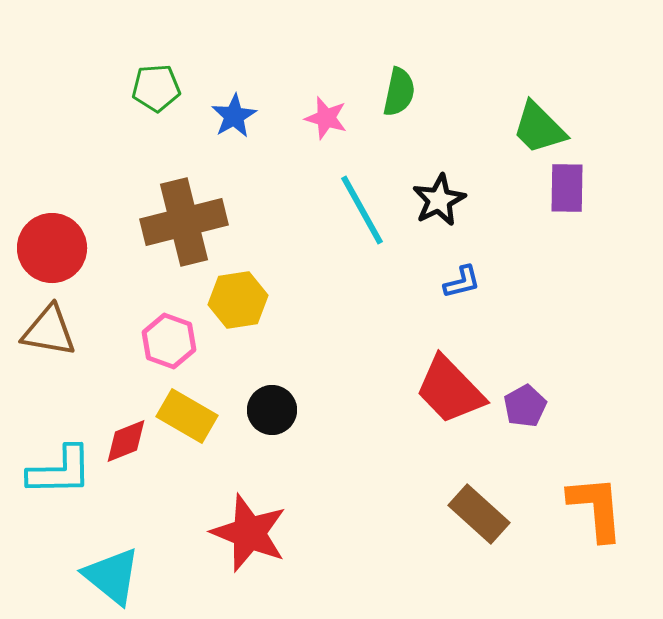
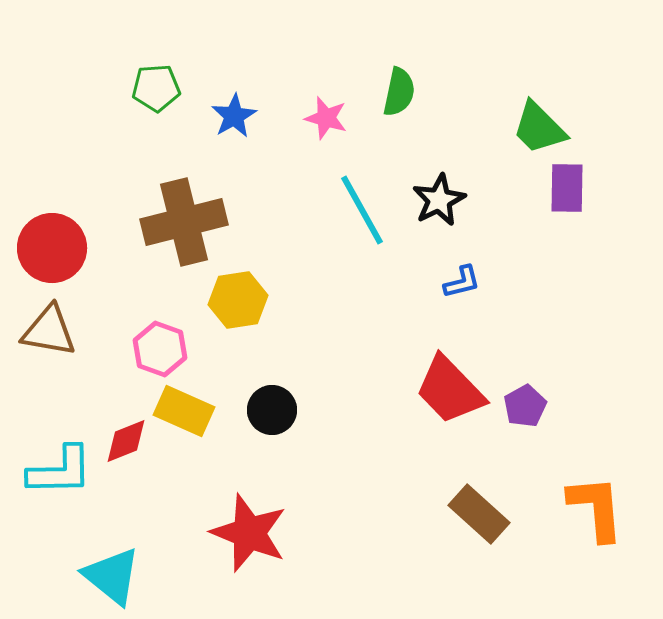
pink hexagon: moved 9 px left, 8 px down
yellow rectangle: moved 3 px left, 5 px up; rotated 6 degrees counterclockwise
